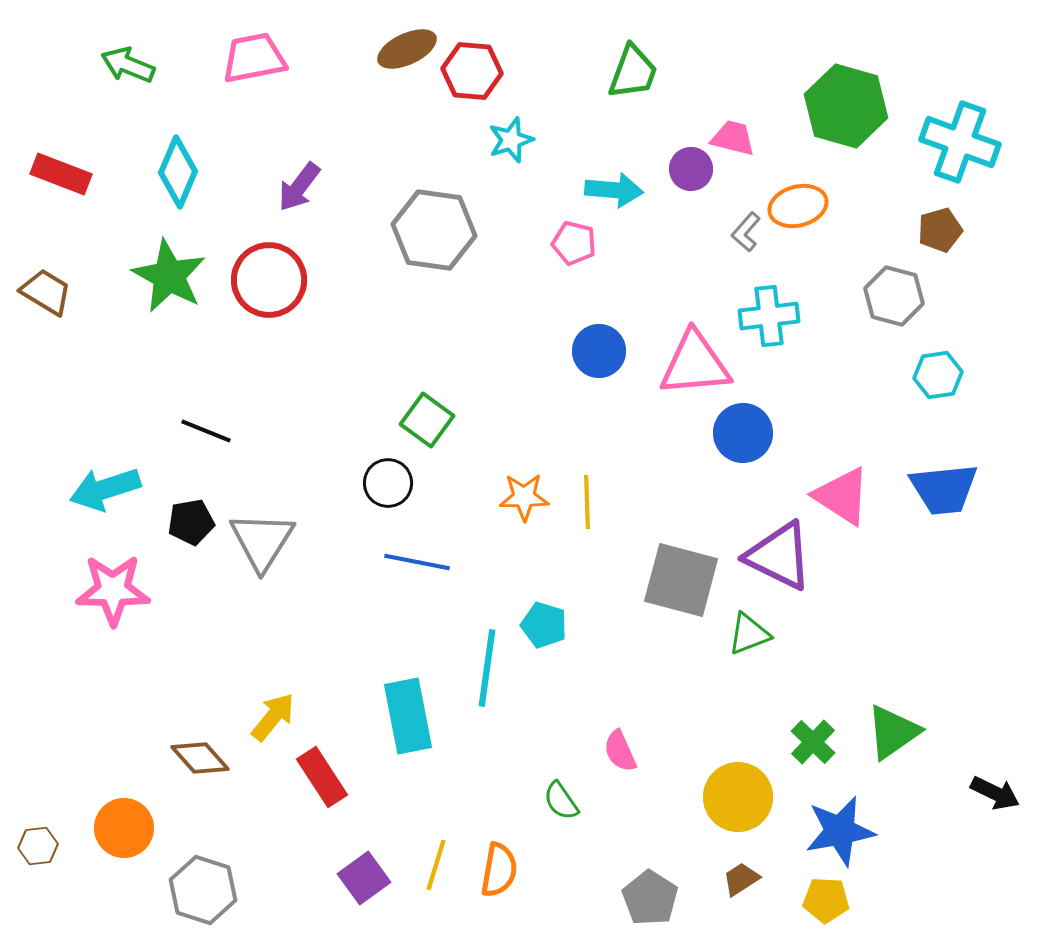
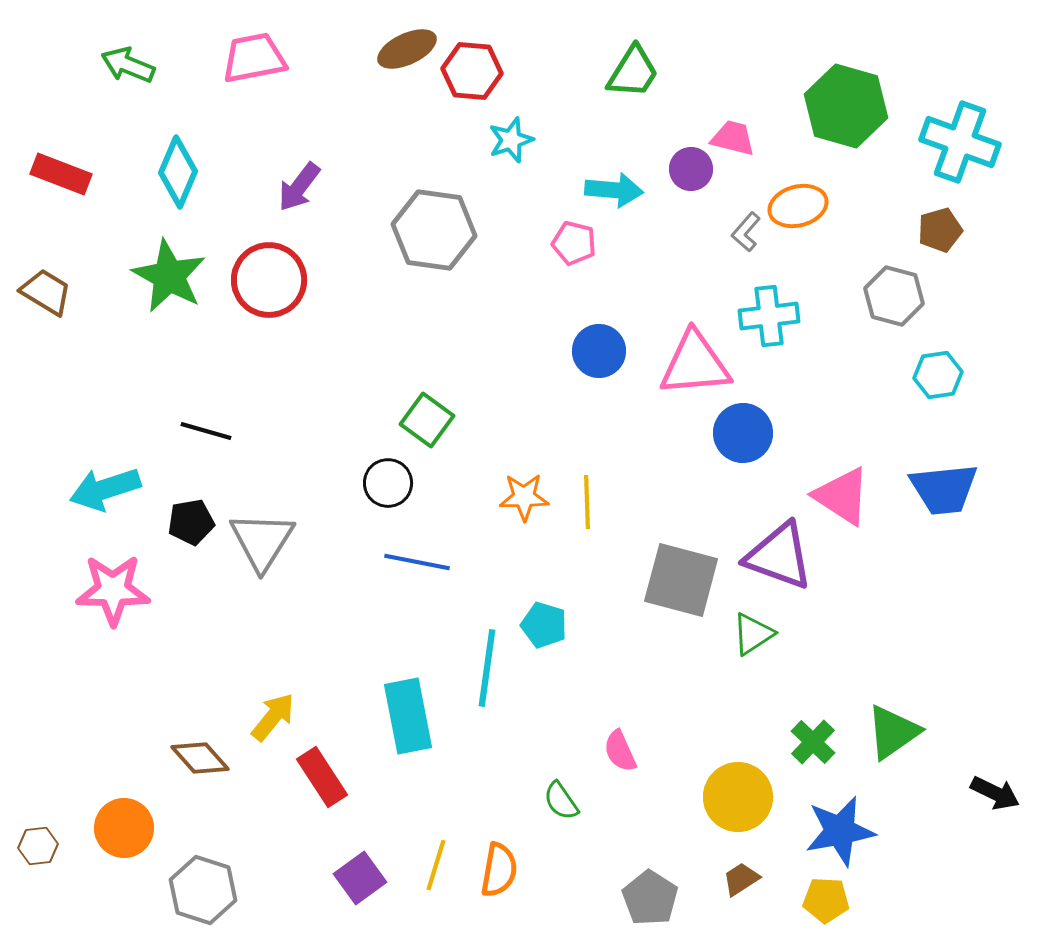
green trapezoid at (633, 72): rotated 12 degrees clockwise
black line at (206, 431): rotated 6 degrees counterclockwise
purple triangle at (779, 556): rotated 6 degrees counterclockwise
green triangle at (749, 634): moved 4 px right; rotated 12 degrees counterclockwise
purple square at (364, 878): moved 4 px left
